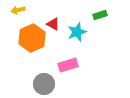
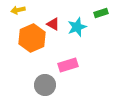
green rectangle: moved 1 px right, 2 px up
cyan star: moved 5 px up
gray circle: moved 1 px right, 1 px down
